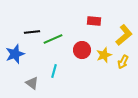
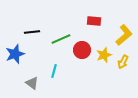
green line: moved 8 px right
